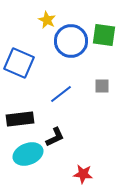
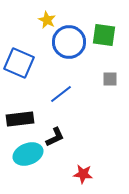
blue circle: moved 2 px left, 1 px down
gray square: moved 8 px right, 7 px up
